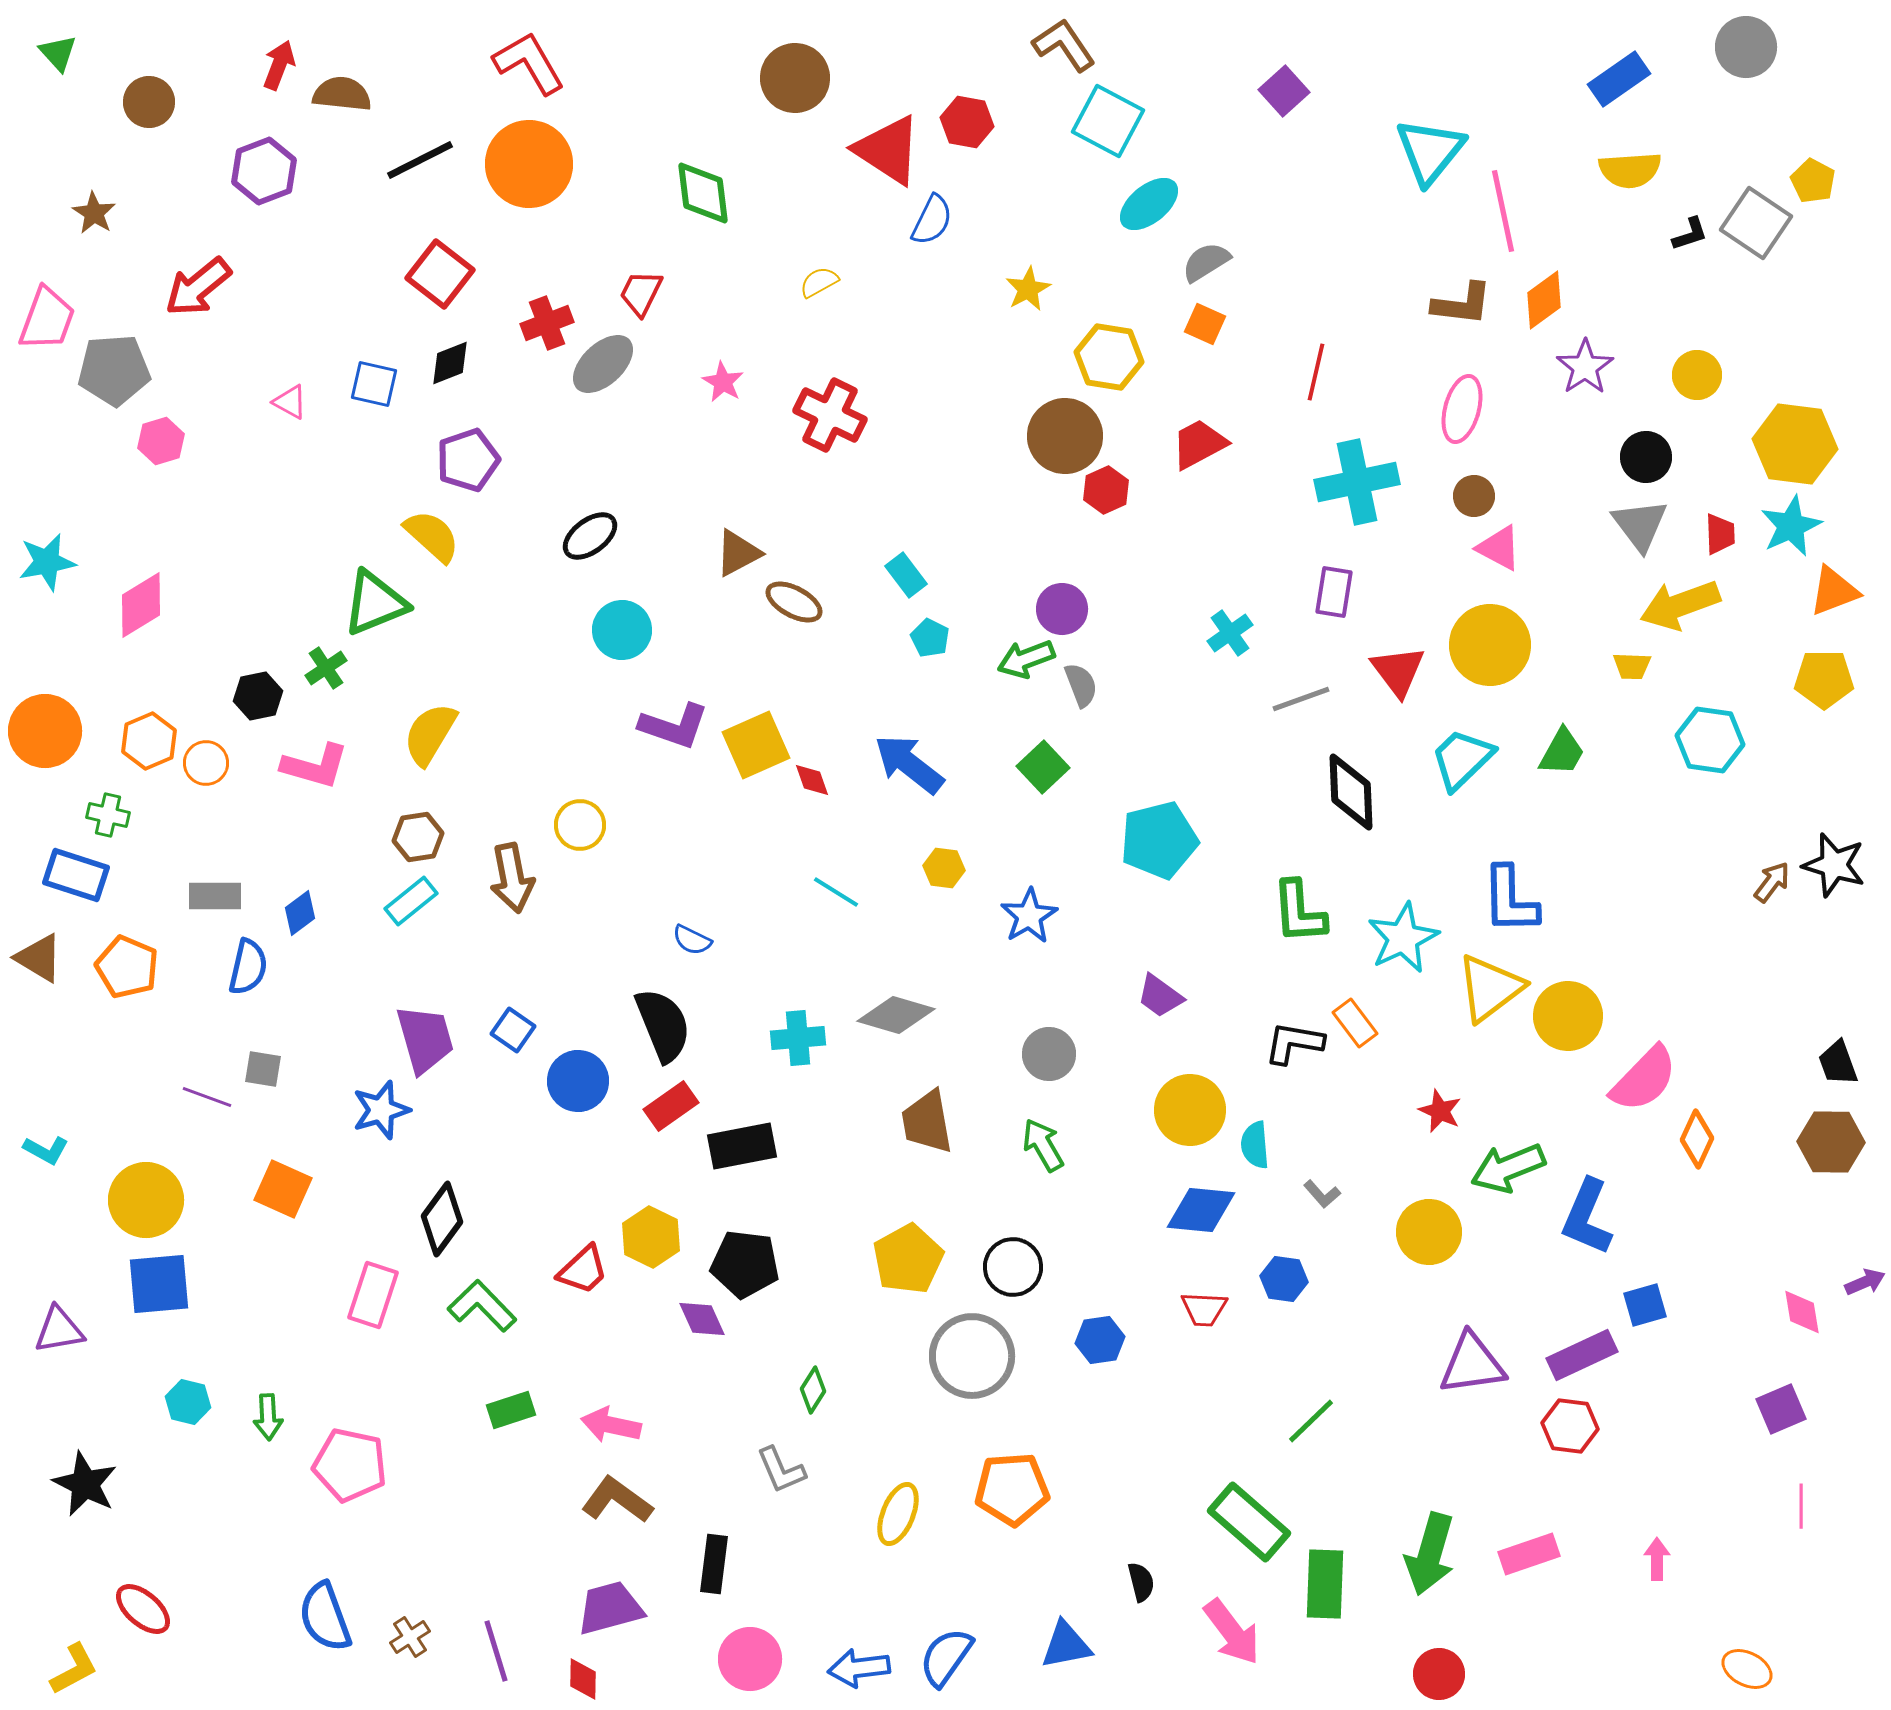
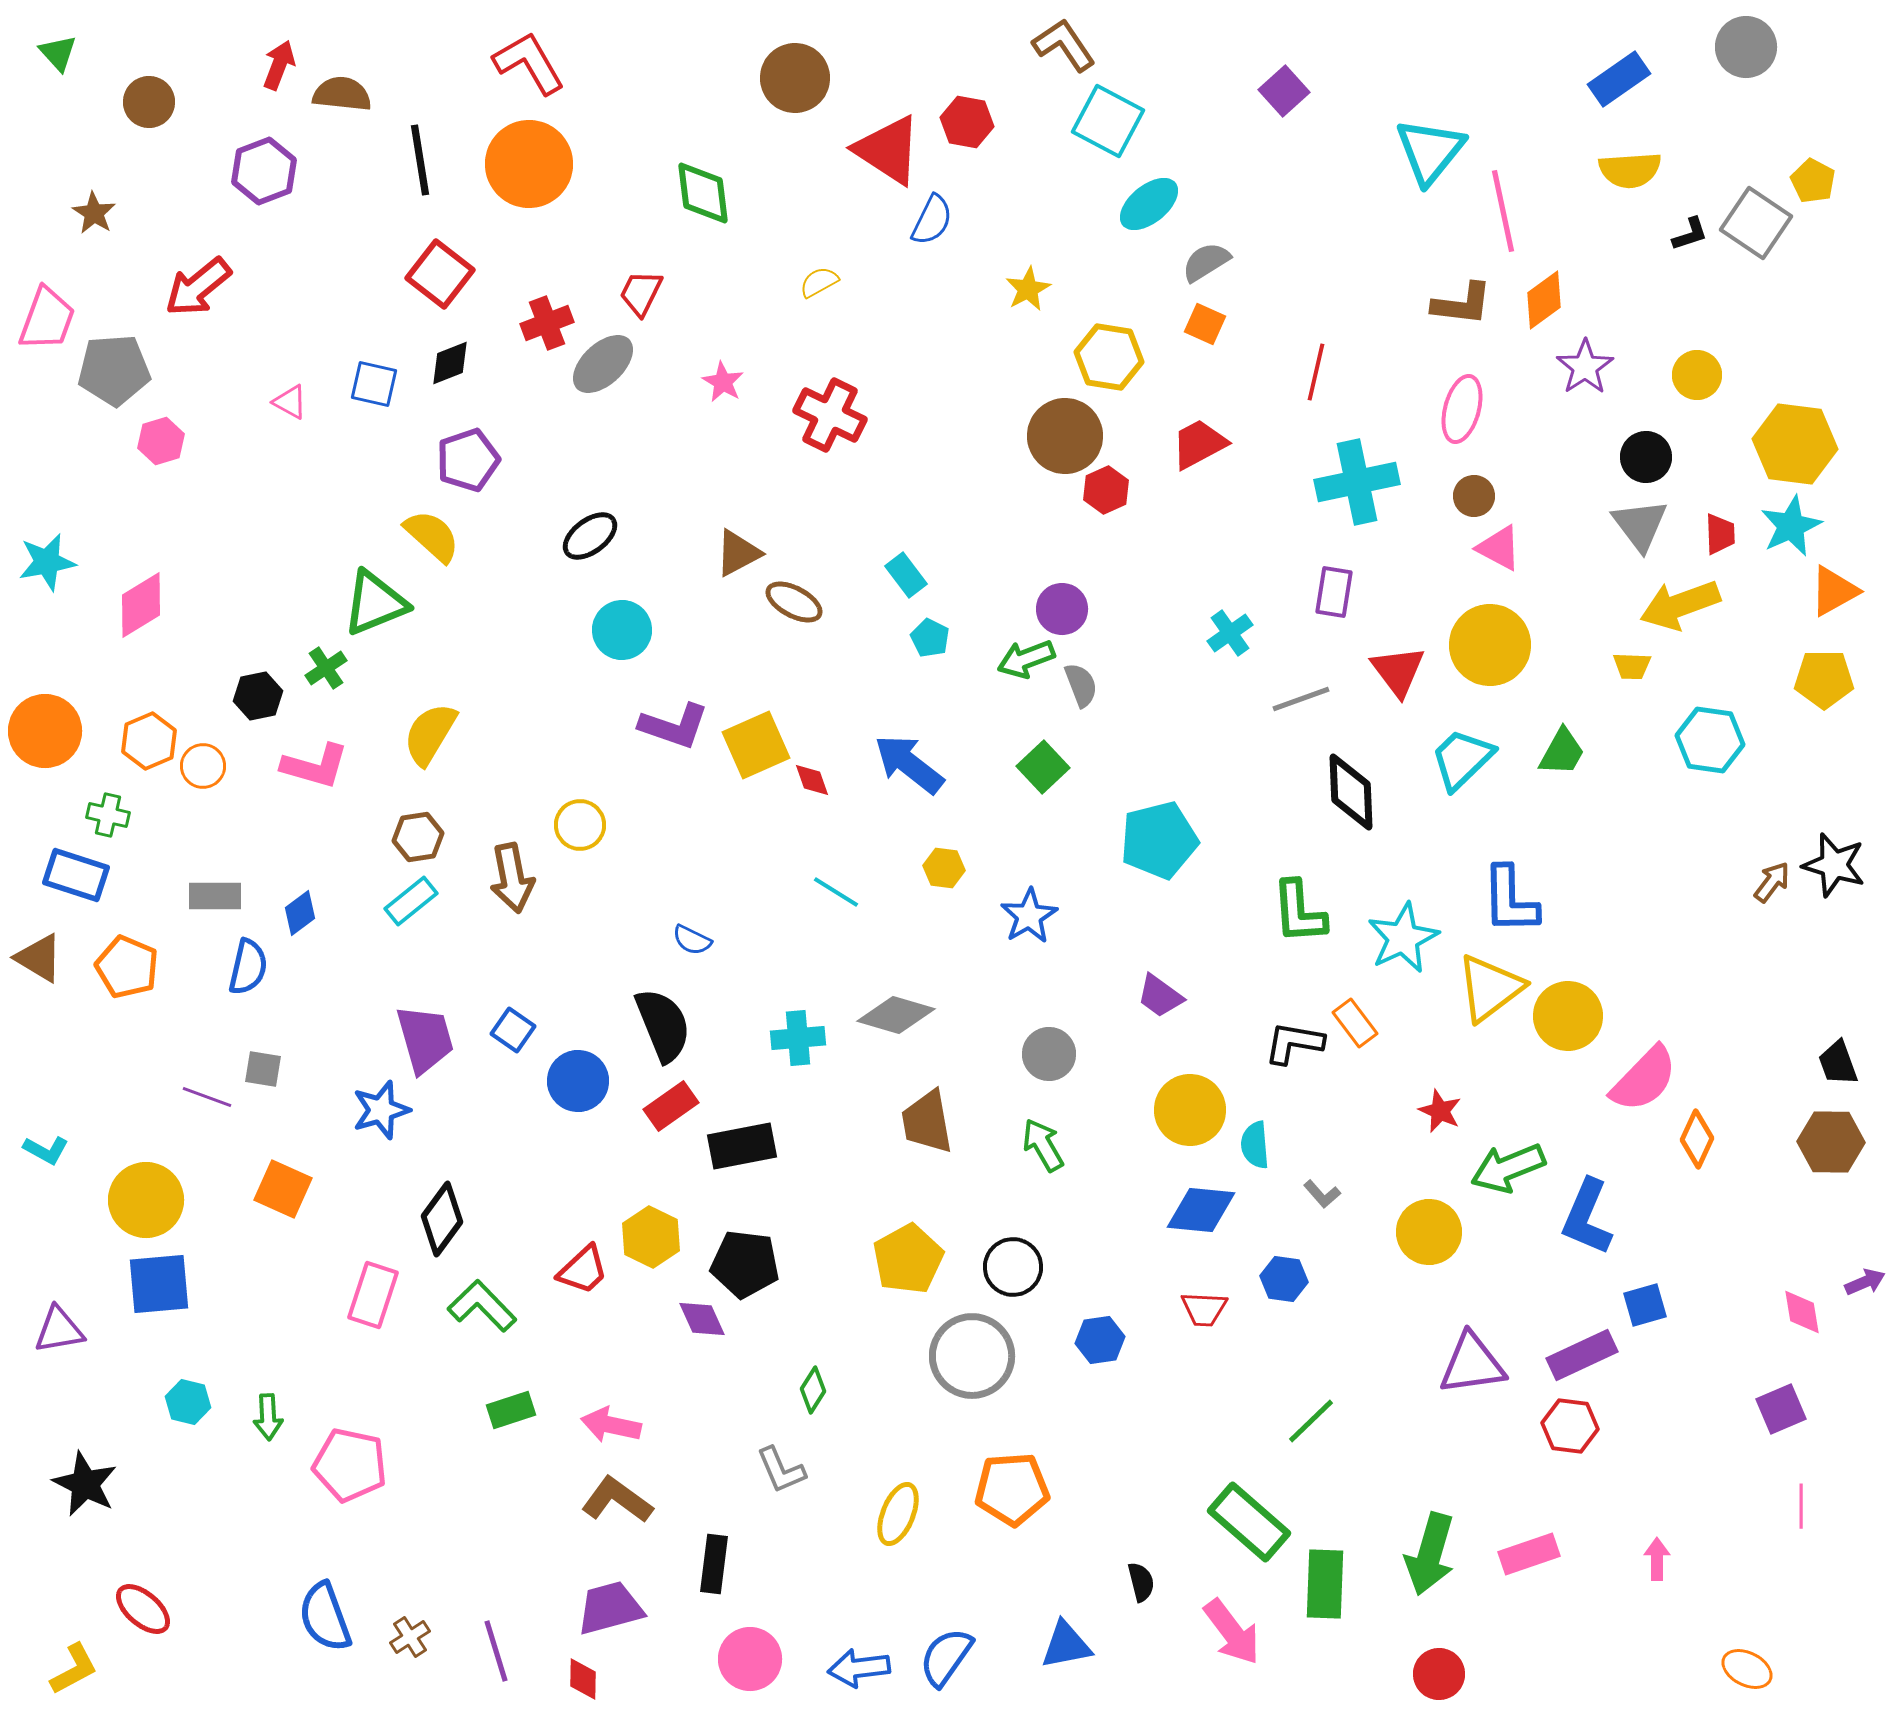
black line at (420, 160): rotated 72 degrees counterclockwise
orange triangle at (1834, 591): rotated 8 degrees counterclockwise
orange circle at (206, 763): moved 3 px left, 3 px down
